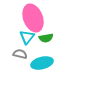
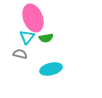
cyan ellipse: moved 9 px right, 6 px down
